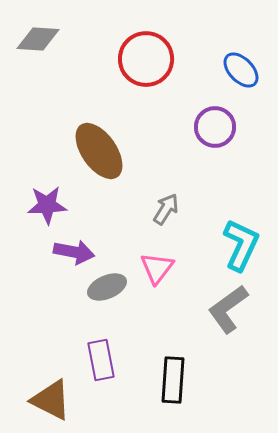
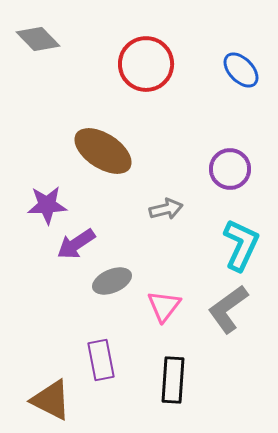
gray diamond: rotated 42 degrees clockwise
red circle: moved 5 px down
purple circle: moved 15 px right, 42 px down
brown ellipse: moved 4 px right; rotated 22 degrees counterclockwise
gray arrow: rotated 44 degrees clockwise
purple arrow: moved 2 px right, 8 px up; rotated 135 degrees clockwise
pink triangle: moved 7 px right, 38 px down
gray ellipse: moved 5 px right, 6 px up
